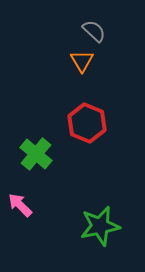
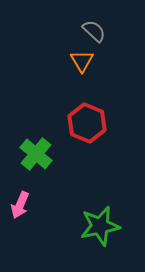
pink arrow: rotated 112 degrees counterclockwise
